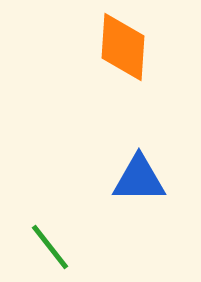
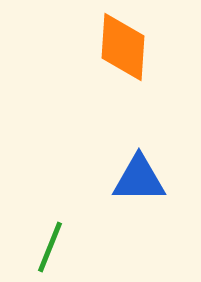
green line: rotated 60 degrees clockwise
